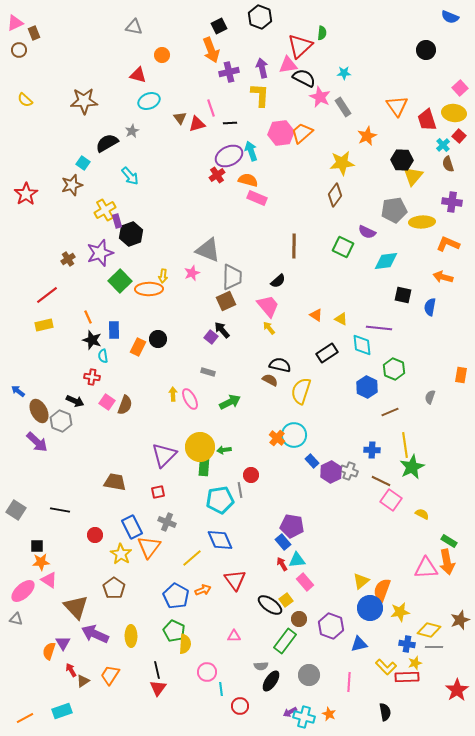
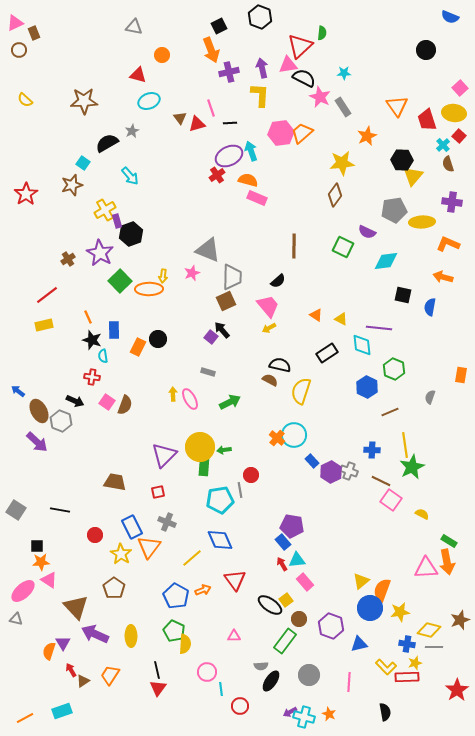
purple star at (100, 253): rotated 24 degrees counterclockwise
yellow arrow at (269, 328): rotated 80 degrees counterclockwise
